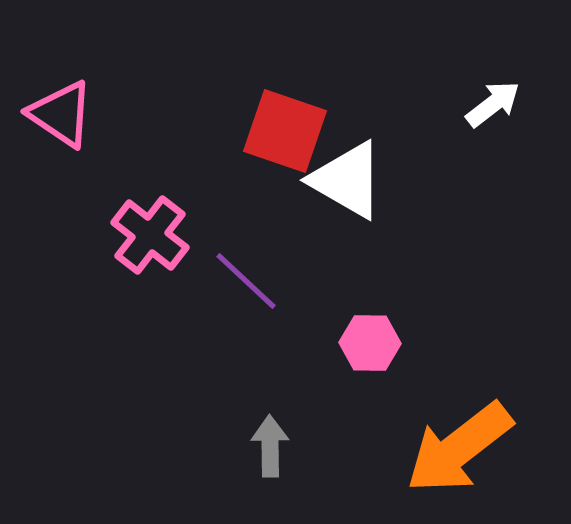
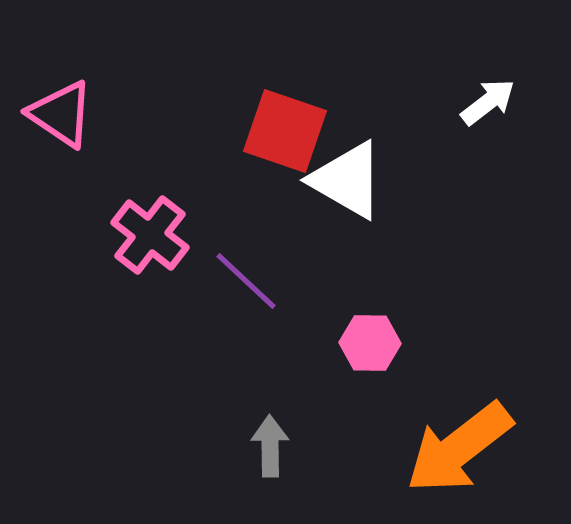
white arrow: moved 5 px left, 2 px up
